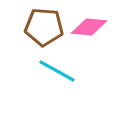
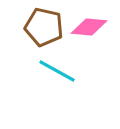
brown pentagon: rotated 9 degrees clockwise
